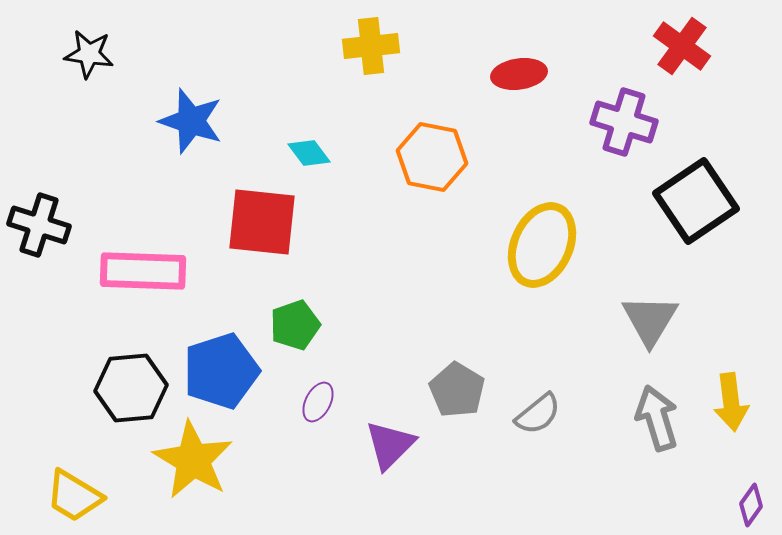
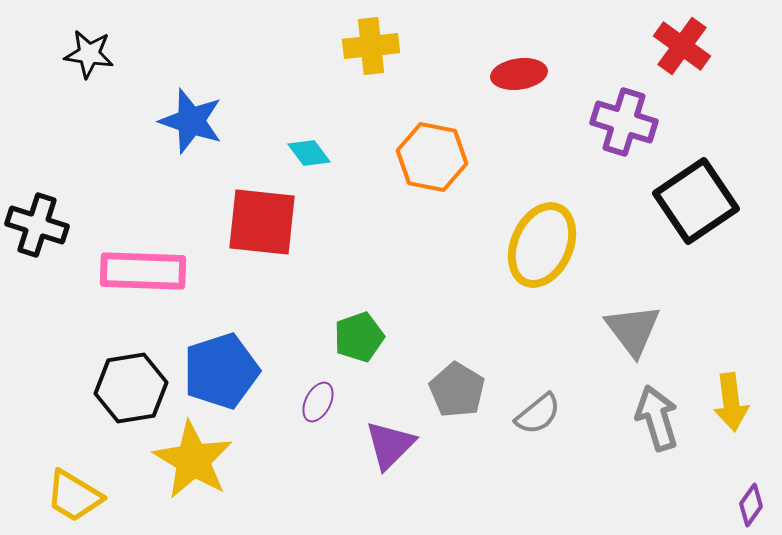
black cross: moved 2 px left
gray triangle: moved 17 px left, 10 px down; rotated 8 degrees counterclockwise
green pentagon: moved 64 px right, 12 px down
black hexagon: rotated 4 degrees counterclockwise
